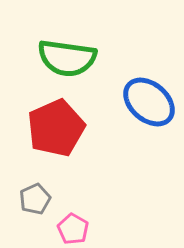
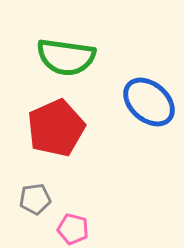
green semicircle: moved 1 px left, 1 px up
gray pentagon: rotated 16 degrees clockwise
pink pentagon: rotated 16 degrees counterclockwise
